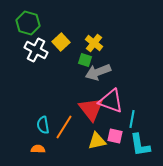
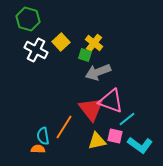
green hexagon: moved 4 px up
green square: moved 5 px up
cyan line: moved 5 px left; rotated 42 degrees clockwise
cyan semicircle: moved 11 px down
cyan L-shape: rotated 45 degrees counterclockwise
